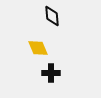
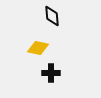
yellow diamond: rotated 55 degrees counterclockwise
